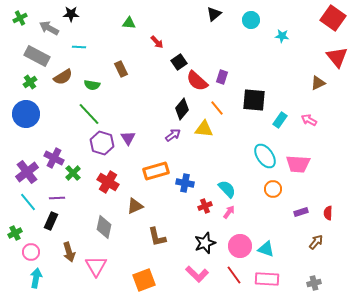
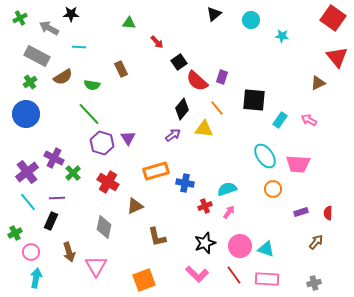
cyan semicircle at (227, 189): rotated 66 degrees counterclockwise
